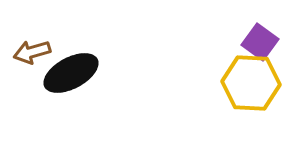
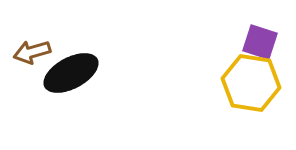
purple square: rotated 18 degrees counterclockwise
yellow hexagon: rotated 6 degrees clockwise
